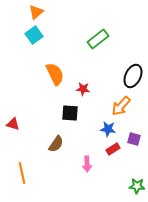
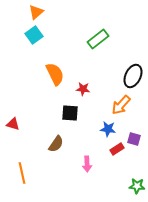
orange arrow: moved 1 px up
red rectangle: moved 4 px right
